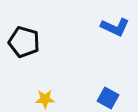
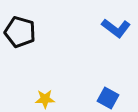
blue L-shape: moved 1 px right, 1 px down; rotated 12 degrees clockwise
black pentagon: moved 4 px left, 10 px up
